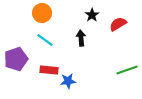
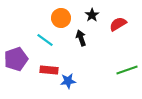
orange circle: moved 19 px right, 5 px down
black arrow: rotated 14 degrees counterclockwise
